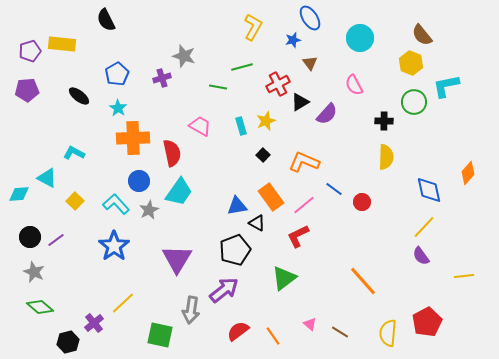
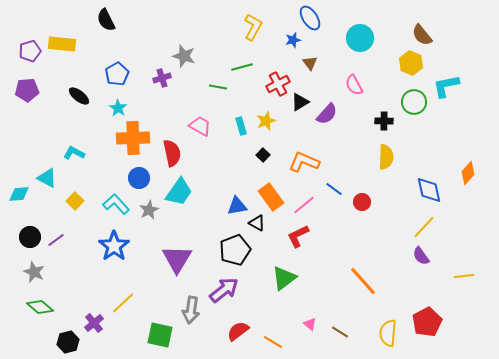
blue circle at (139, 181): moved 3 px up
orange line at (273, 336): moved 6 px down; rotated 24 degrees counterclockwise
